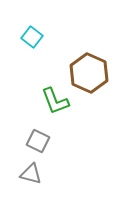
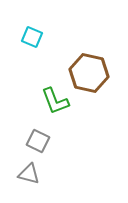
cyan square: rotated 15 degrees counterclockwise
brown hexagon: rotated 12 degrees counterclockwise
gray triangle: moved 2 px left
